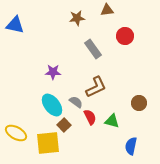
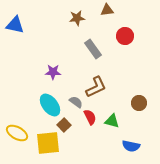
cyan ellipse: moved 2 px left
yellow ellipse: moved 1 px right
blue semicircle: rotated 90 degrees counterclockwise
